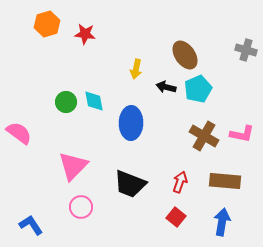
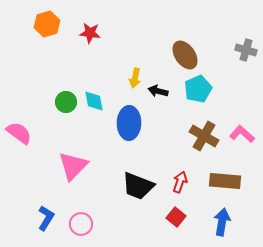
red star: moved 5 px right, 1 px up
yellow arrow: moved 1 px left, 9 px down
black arrow: moved 8 px left, 4 px down
blue ellipse: moved 2 px left
pink L-shape: rotated 150 degrees counterclockwise
black trapezoid: moved 8 px right, 2 px down
pink circle: moved 17 px down
blue L-shape: moved 15 px right, 7 px up; rotated 65 degrees clockwise
